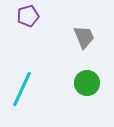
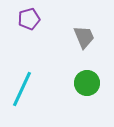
purple pentagon: moved 1 px right, 3 px down
